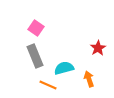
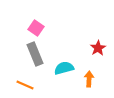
gray rectangle: moved 2 px up
orange arrow: rotated 21 degrees clockwise
orange line: moved 23 px left
